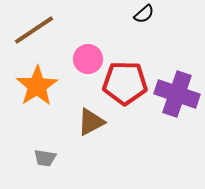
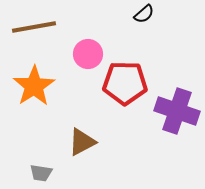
brown line: moved 3 px up; rotated 24 degrees clockwise
pink circle: moved 5 px up
orange star: moved 3 px left
purple cross: moved 17 px down
brown triangle: moved 9 px left, 20 px down
gray trapezoid: moved 4 px left, 15 px down
